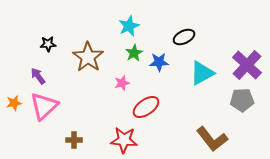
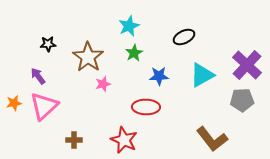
blue star: moved 14 px down
cyan triangle: moved 2 px down
pink star: moved 19 px left, 1 px down
red ellipse: rotated 36 degrees clockwise
red star: rotated 20 degrees clockwise
